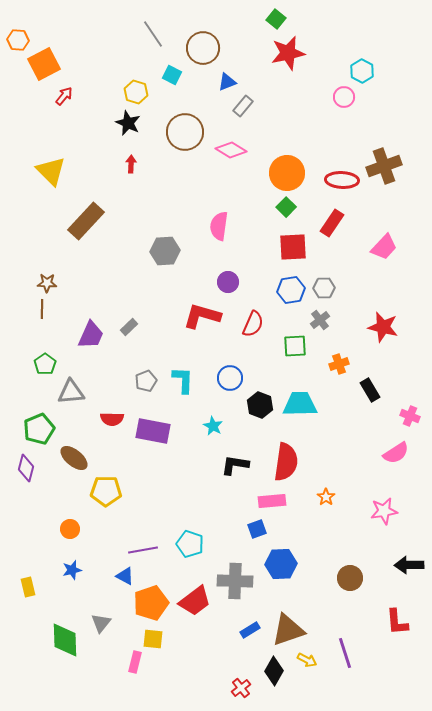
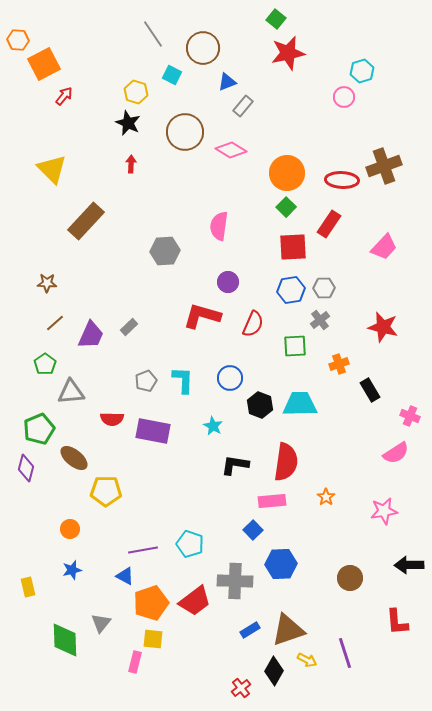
cyan hexagon at (362, 71): rotated 15 degrees clockwise
yellow triangle at (51, 171): moved 1 px right, 2 px up
red rectangle at (332, 223): moved 3 px left, 1 px down
brown line at (42, 309): moved 13 px right, 14 px down; rotated 48 degrees clockwise
blue square at (257, 529): moved 4 px left, 1 px down; rotated 24 degrees counterclockwise
